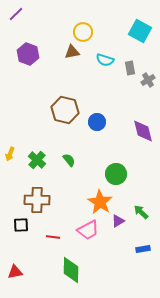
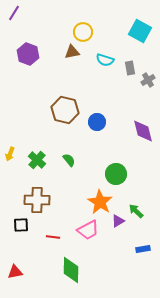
purple line: moved 2 px left, 1 px up; rotated 14 degrees counterclockwise
green arrow: moved 5 px left, 1 px up
